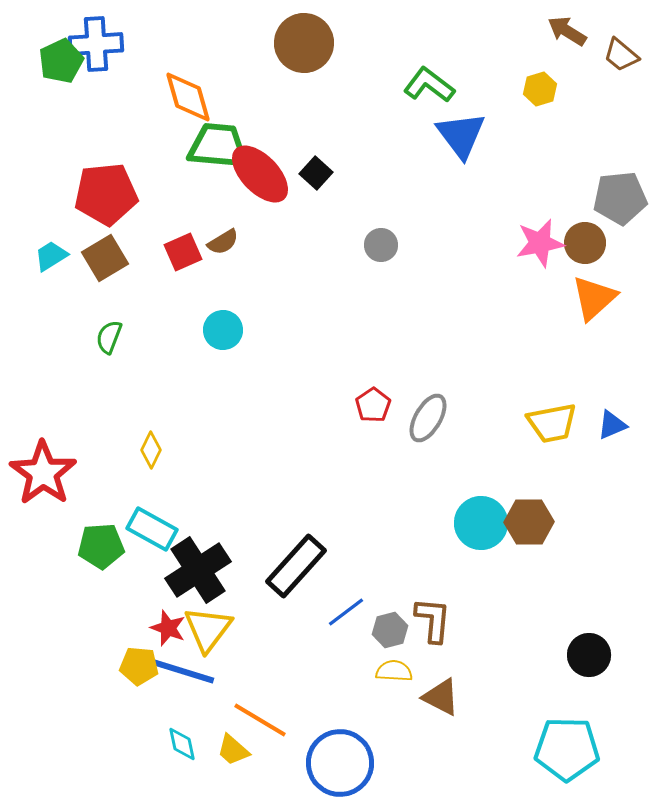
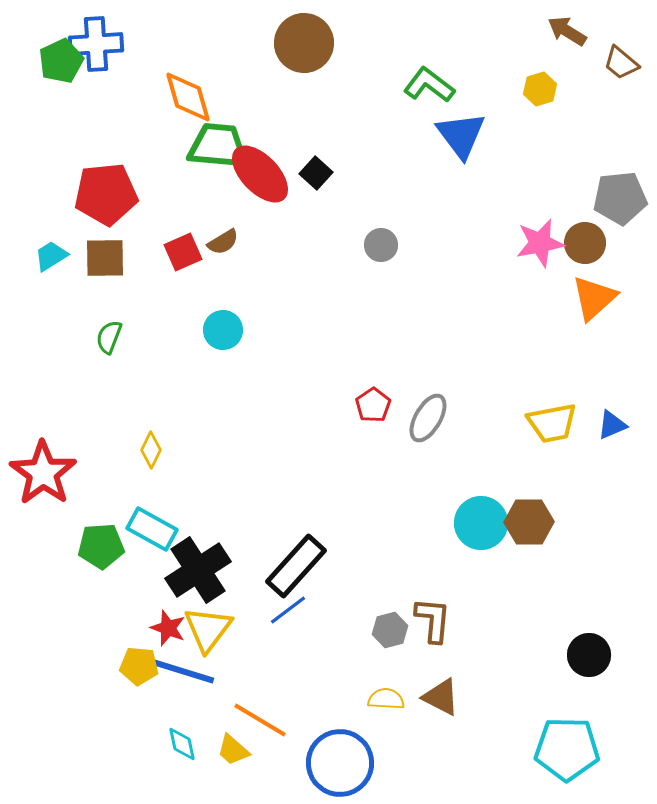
brown trapezoid at (621, 55): moved 8 px down
brown square at (105, 258): rotated 30 degrees clockwise
blue line at (346, 612): moved 58 px left, 2 px up
yellow semicircle at (394, 671): moved 8 px left, 28 px down
